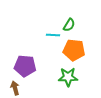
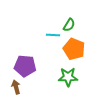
orange pentagon: moved 1 px up; rotated 15 degrees clockwise
brown arrow: moved 1 px right, 1 px up
